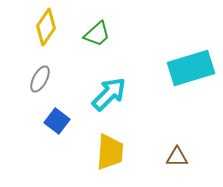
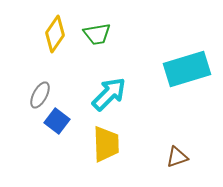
yellow diamond: moved 9 px right, 7 px down
green trapezoid: rotated 32 degrees clockwise
cyan rectangle: moved 4 px left, 1 px down
gray ellipse: moved 16 px down
yellow trapezoid: moved 4 px left, 8 px up; rotated 6 degrees counterclockwise
brown triangle: rotated 20 degrees counterclockwise
